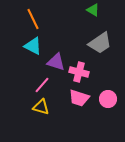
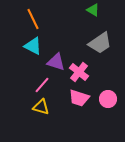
pink cross: rotated 24 degrees clockwise
